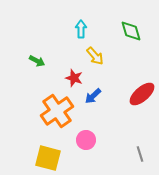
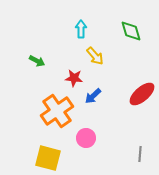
red star: rotated 12 degrees counterclockwise
pink circle: moved 2 px up
gray line: rotated 21 degrees clockwise
